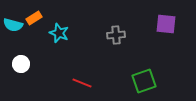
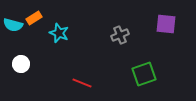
gray cross: moved 4 px right; rotated 18 degrees counterclockwise
green square: moved 7 px up
